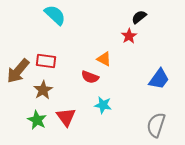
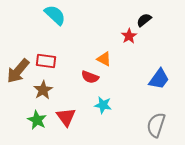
black semicircle: moved 5 px right, 3 px down
